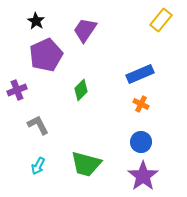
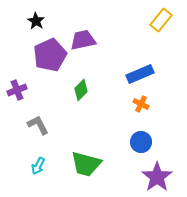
purple trapezoid: moved 2 px left, 10 px down; rotated 44 degrees clockwise
purple pentagon: moved 4 px right
purple star: moved 14 px right, 1 px down
